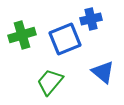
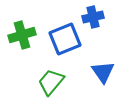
blue cross: moved 2 px right, 2 px up
blue triangle: rotated 15 degrees clockwise
green trapezoid: moved 1 px right
